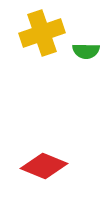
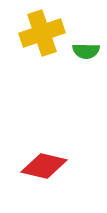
red diamond: rotated 9 degrees counterclockwise
